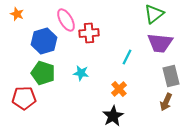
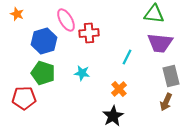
green triangle: rotated 45 degrees clockwise
cyan star: moved 1 px right
